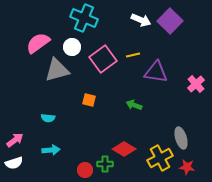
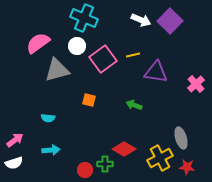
white circle: moved 5 px right, 1 px up
